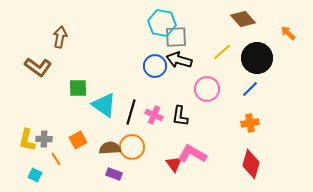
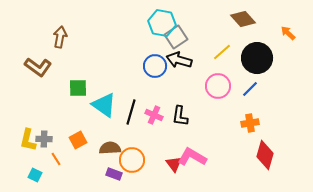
gray square: rotated 30 degrees counterclockwise
pink circle: moved 11 px right, 3 px up
yellow L-shape: moved 1 px right
orange circle: moved 13 px down
pink L-shape: moved 3 px down
red diamond: moved 14 px right, 9 px up
